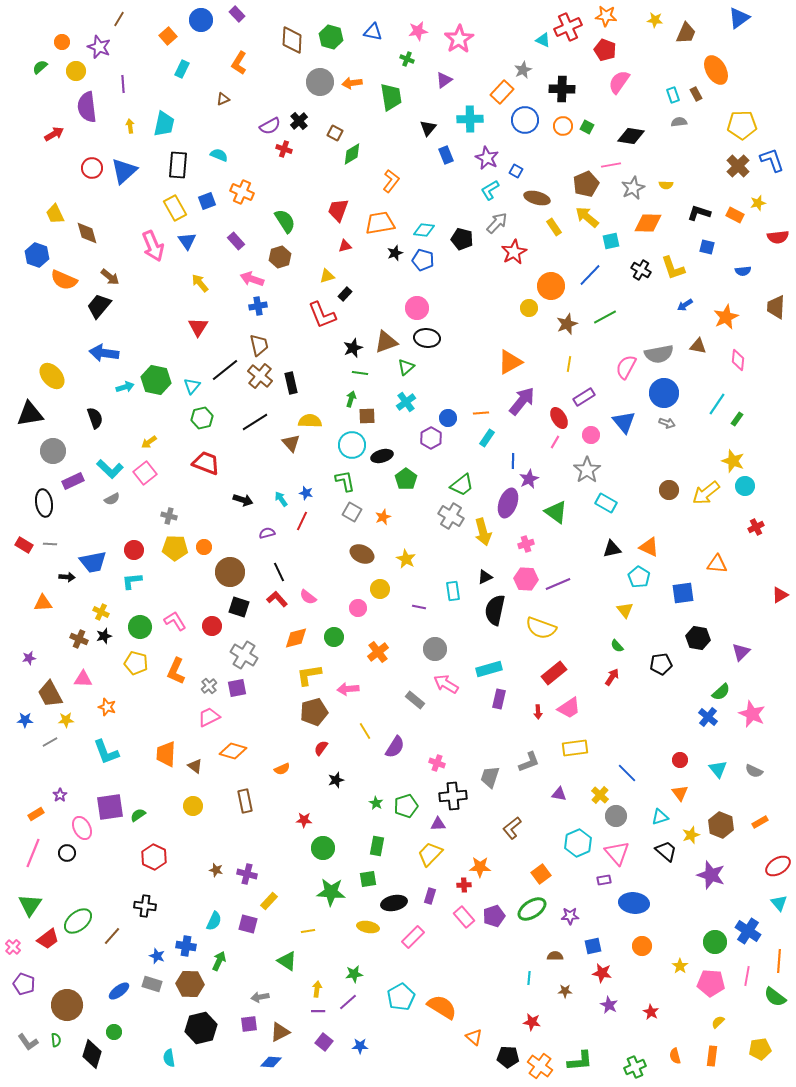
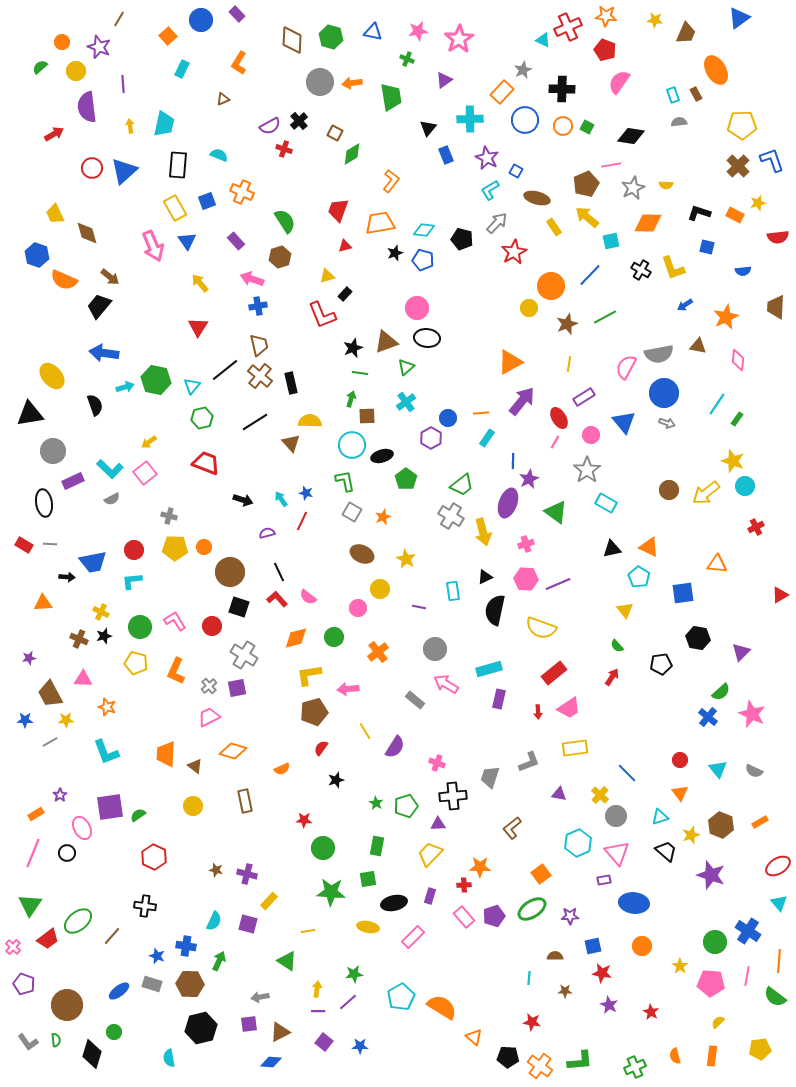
black semicircle at (95, 418): moved 13 px up
